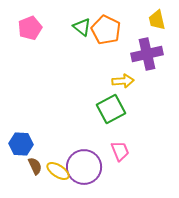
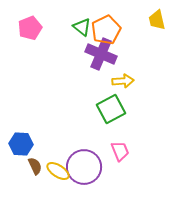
orange pentagon: rotated 20 degrees clockwise
purple cross: moved 46 px left; rotated 36 degrees clockwise
